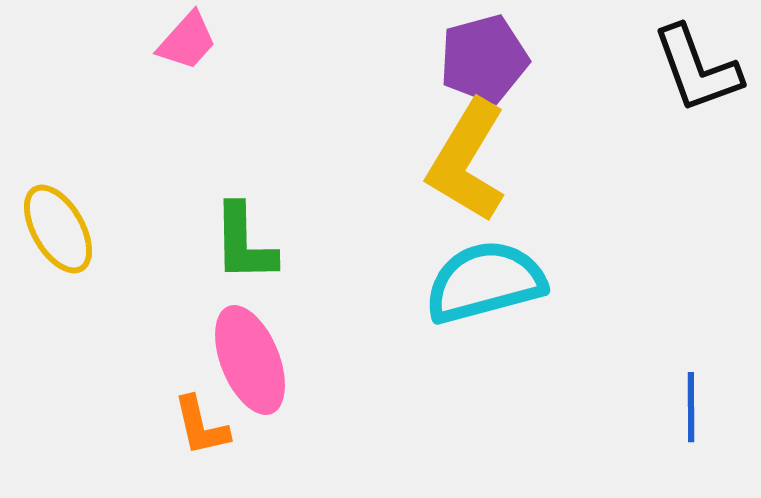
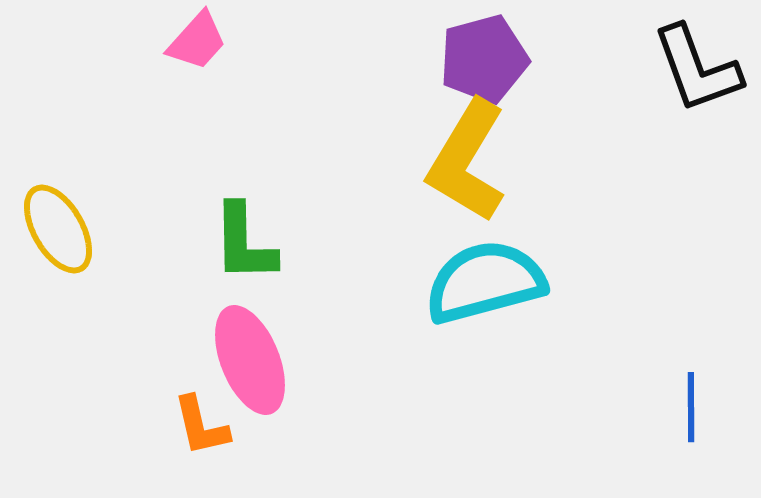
pink trapezoid: moved 10 px right
